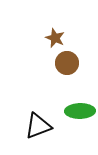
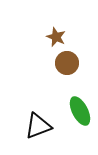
brown star: moved 1 px right, 1 px up
green ellipse: rotated 64 degrees clockwise
